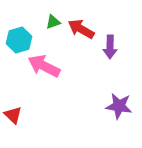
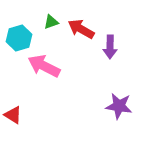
green triangle: moved 2 px left
cyan hexagon: moved 2 px up
red triangle: rotated 12 degrees counterclockwise
